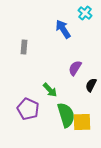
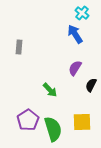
cyan cross: moved 3 px left
blue arrow: moved 12 px right, 5 px down
gray rectangle: moved 5 px left
purple pentagon: moved 11 px down; rotated 15 degrees clockwise
green semicircle: moved 13 px left, 14 px down
